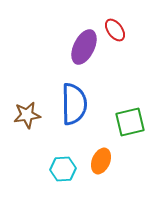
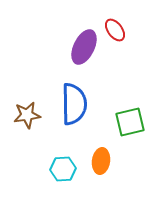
orange ellipse: rotated 15 degrees counterclockwise
